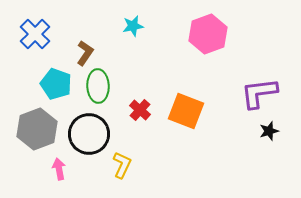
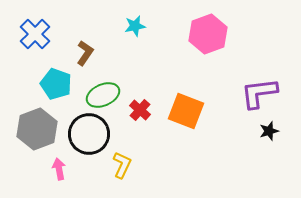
cyan star: moved 2 px right
green ellipse: moved 5 px right, 9 px down; rotated 68 degrees clockwise
